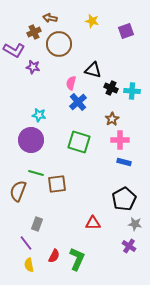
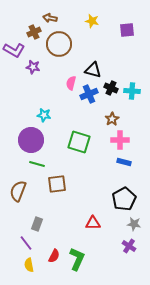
purple square: moved 1 px right, 1 px up; rotated 14 degrees clockwise
blue cross: moved 11 px right, 8 px up; rotated 18 degrees clockwise
cyan star: moved 5 px right
green line: moved 1 px right, 9 px up
gray star: moved 1 px left
